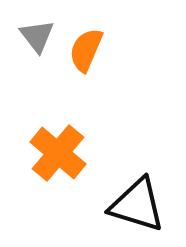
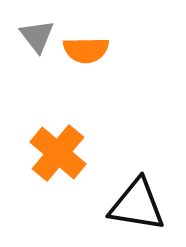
orange semicircle: rotated 114 degrees counterclockwise
black triangle: rotated 8 degrees counterclockwise
